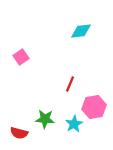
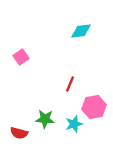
cyan star: rotated 12 degrees clockwise
